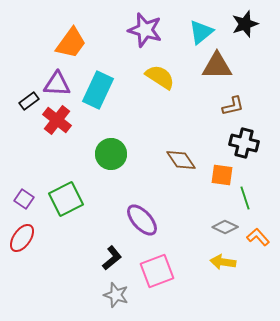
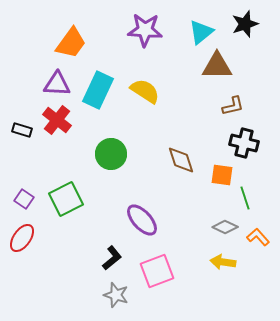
purple star: rotated 12 degrees counterclockwise
yellow semicircle: moved 15 px left, 14 px down
black rectangle: moved 7 px left, 29 px down; rotated 54 degrees clockwise
brown diamond: rotated 16 degrees clockwise
